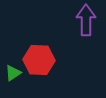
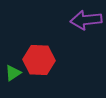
purple arrow: rotated 96 degrees counterclockwise
